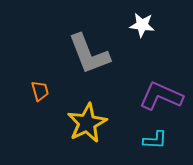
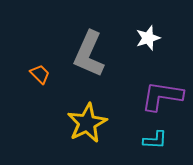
white star: moved 6 px right, 13 px down; rotated 25 degrees counterclockwise
gray L-shape: rotated 45 degrees clockwise
orange trapezoid: moved 17 px up; rotated 30 degrees counterclockwise
purple L-shape: moved 1 px right; rotated 15 degrees counterclockwise
